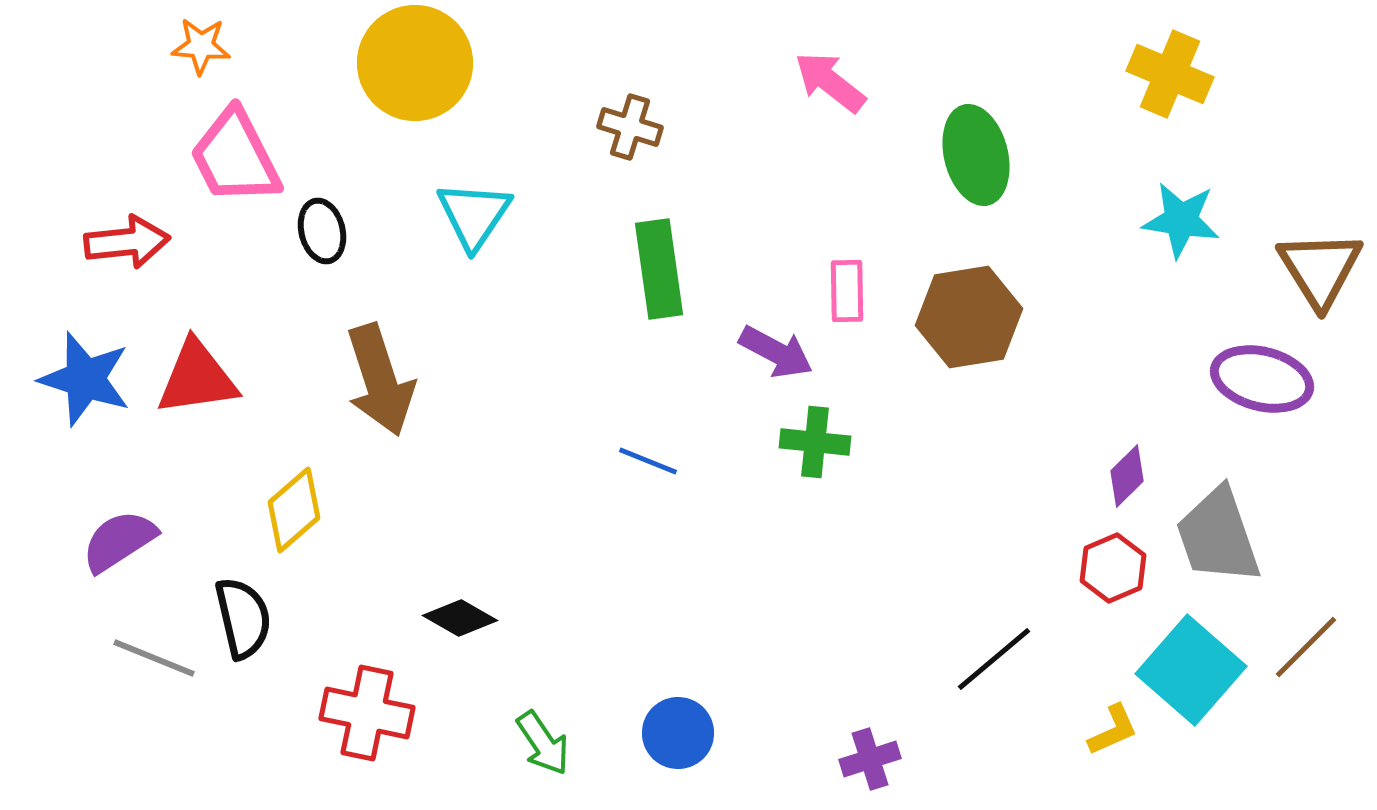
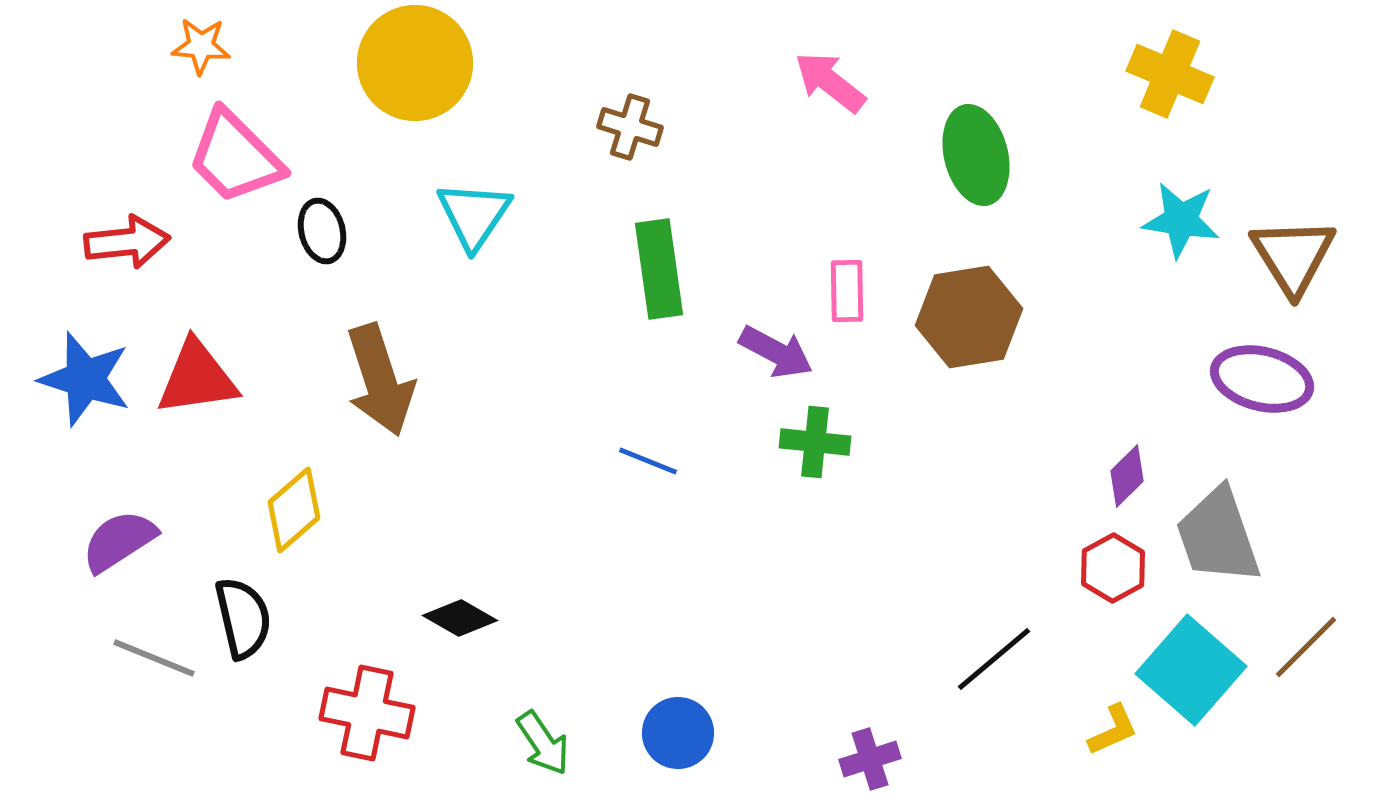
pink trapezoid: rotated 18 degrees counterclockwise
brown triangle: moved 27 px left, 13 px up
red hexagon: rotated 6 degrees counterclockwise
